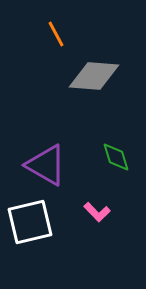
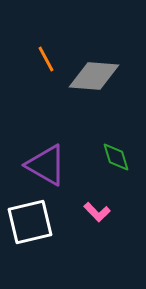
orange line: moved 10 px left, 25 px down
